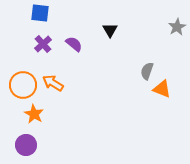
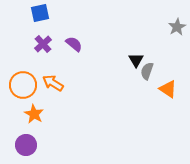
blue square: rotated 18 degrees counterclockwise
black triangle: moved 26 px right, 30 px down
orange triangle: moved 6 px right; rotated 12 degrees clockwise
